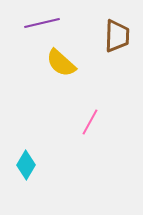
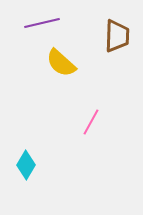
pink line: moved 1 px right
